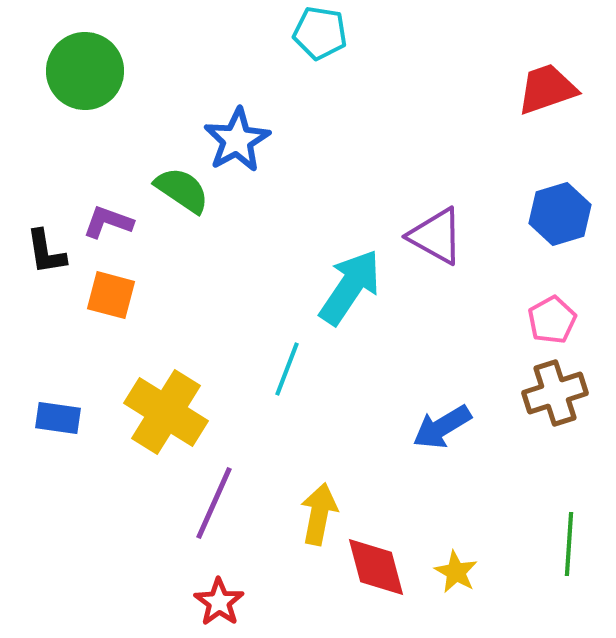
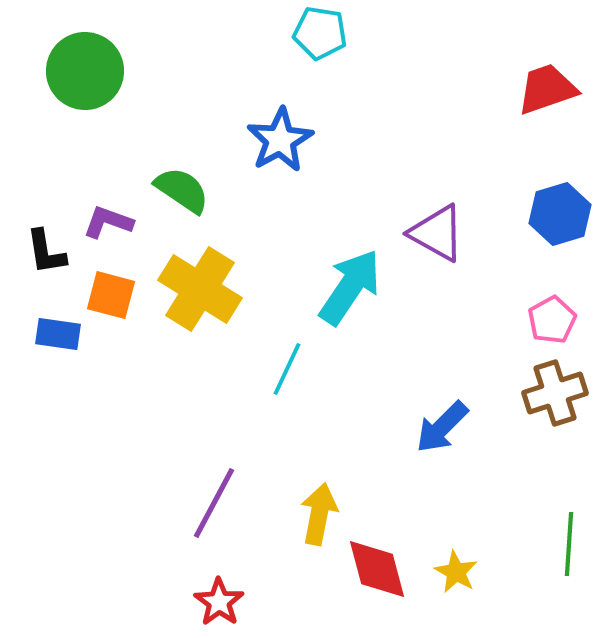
blue star: moved 43 px right
purple triangle: moved 1 px right, 3 px up
cyan line: rotated 4 degrees clockwise
yellow cross: moved 34 px right, 123 px up
blue rectangle: moved 84 px up
blue arrow: rotated 14 degrees counterclockwise
purple line: rotated 4 degrees clockwise
red diamond: moved 1 px right, 2 px down
